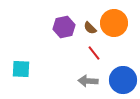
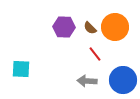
orange circle: moved 1 px right, 4 px down
purple hexagon: rotated 15 degrees clockwise
red line: moved 1 px right, 1 px down
gray arrow: moved 1 px left
